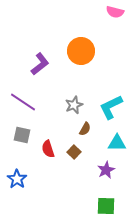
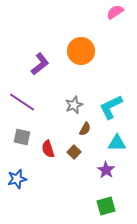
pink semicircle: rotated 132 degrees clockwise
purple line: moved 1 px left
gray square: moved 2 px down
purple star: rotated 12 degrees counterclockwise
blue star: rotated 24 degrees clockwise
green square: rotated 18 degrees counterclockwise
